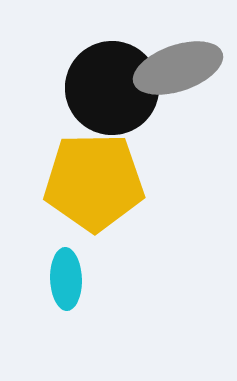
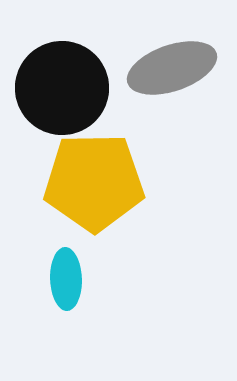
gray ellipse: moved 6 px left
black circle: moved 50 px left
